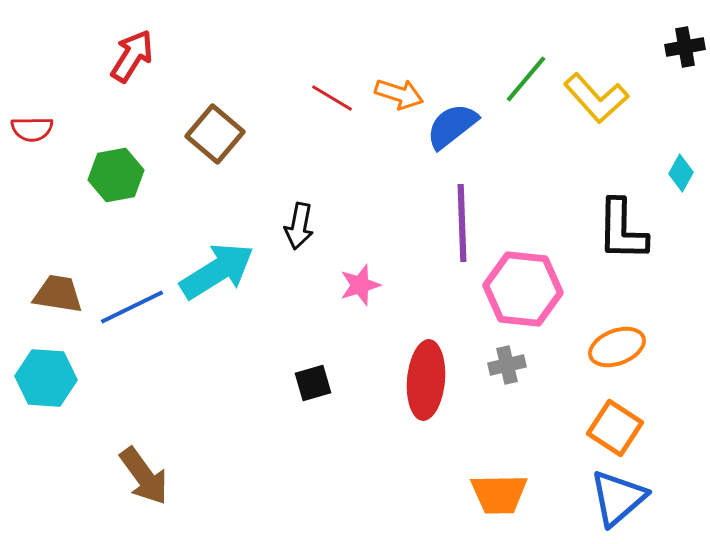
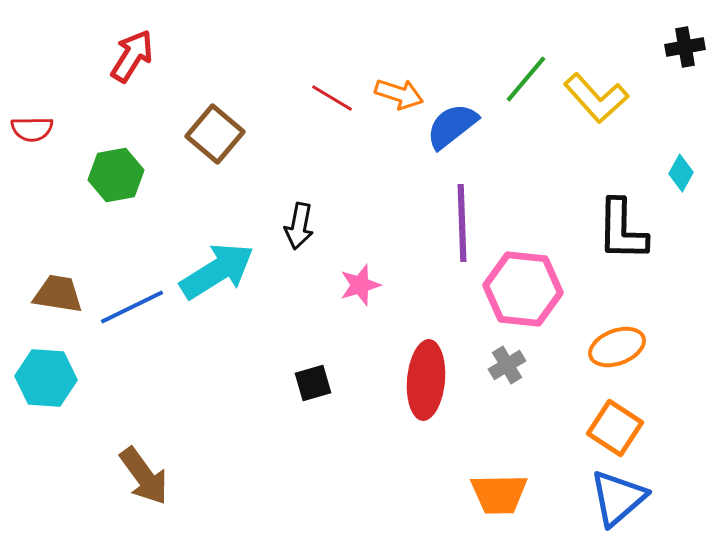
gray cross: rotated 18 degrees counterclockwise
